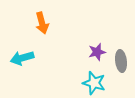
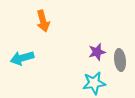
orange arrow: moved 1 px right, 2 px up
gray ellipse: moved 1 px left, 1 px up
cyan star: rotated 25 degrees counterclockwise
